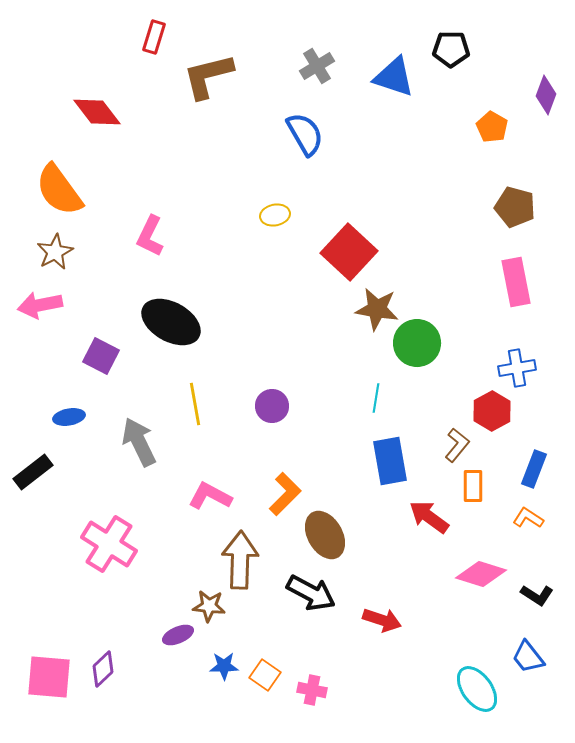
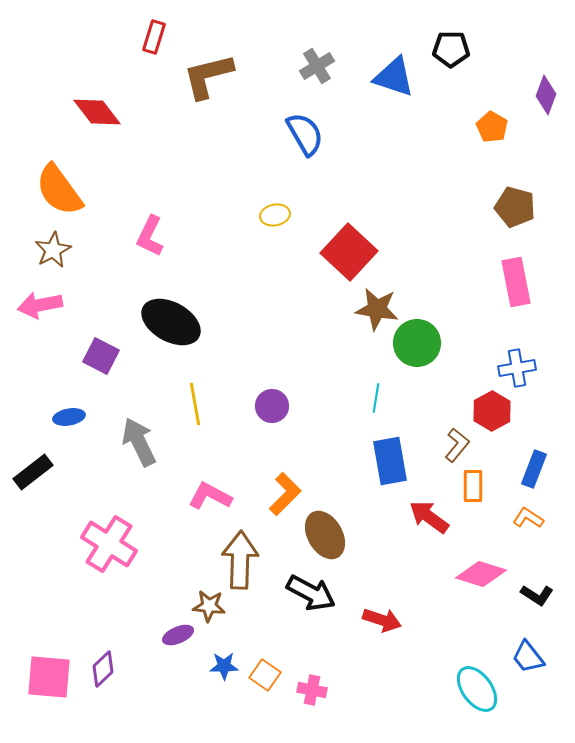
brown star at (55, 252): moved 2 px left, 2 px up
